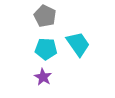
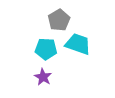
gray pentagon: moved 14 px right, 4 px down; rotated 15 degrees clockwise
cyan trapezoid: rotated 36 degrees counterclockwise
